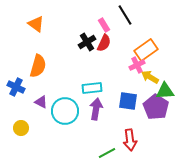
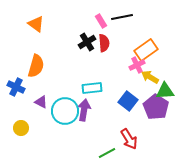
black line: moved 3 px left, 2 px down; rotated 70 degrees counterclockwise
pink rectangle: moved 3 px left, 4 px up
red semicircle: rotated 30 degrees counterclockwise
orange semicircle: moved 2 px left
blue square: rotated 30 degrees clockwise
purple arrow: moved 12 px left, 1 px down
red arrow: moved 1 px left, 1 px up; rotated 25 degrees counterclockwise
